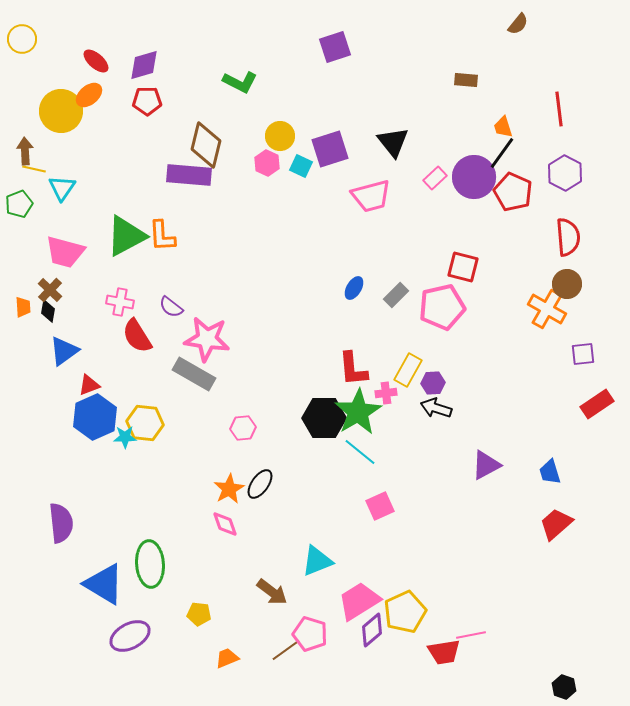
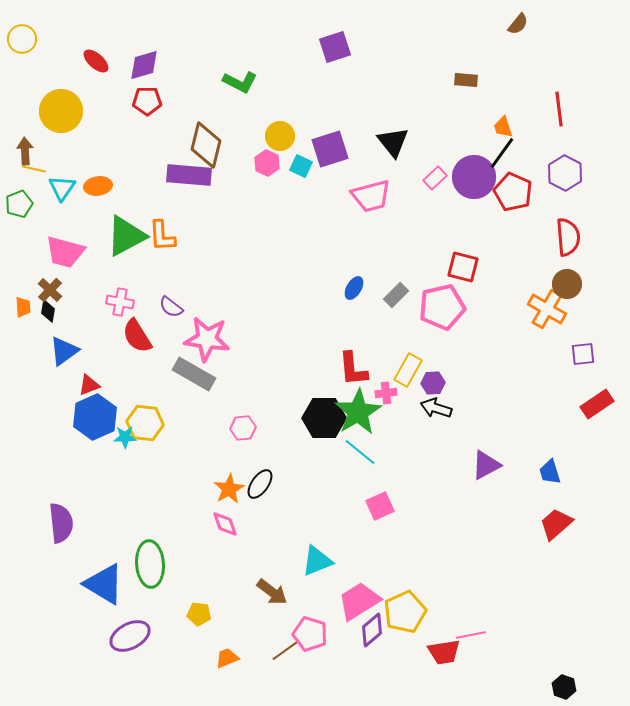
orange ellipse at (89, 95): moved 9 px right, 91 px down; rotated 32 degrees clockwise
